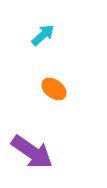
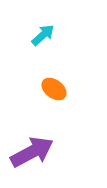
purple arrow: rotated 63 degrees counterclockwise
